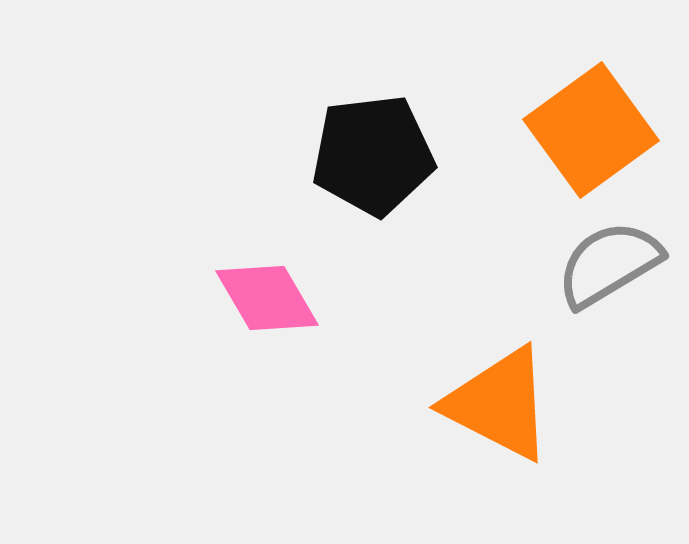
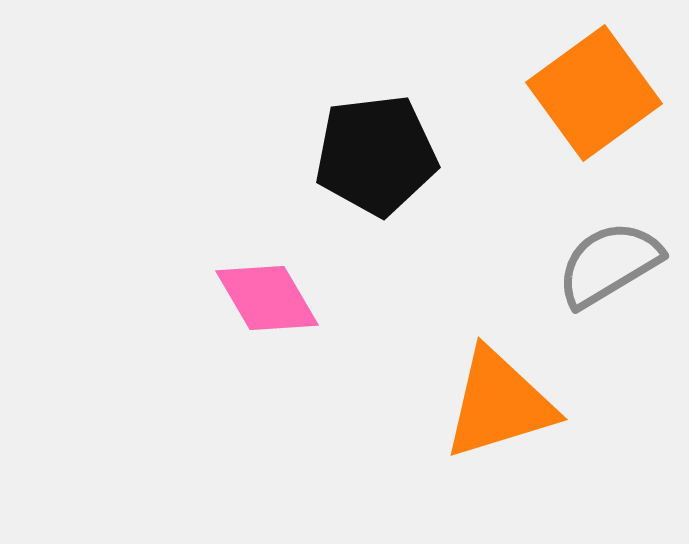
orange square: moved 3 px right, 37 px up
black pentagon: moved 3 px right
orange triangle: rotated 44 degrees counterclockwise
